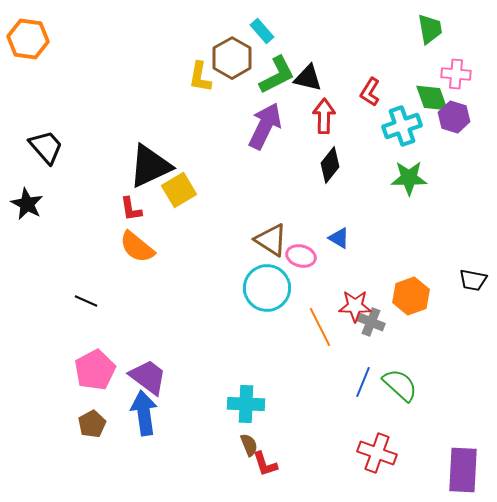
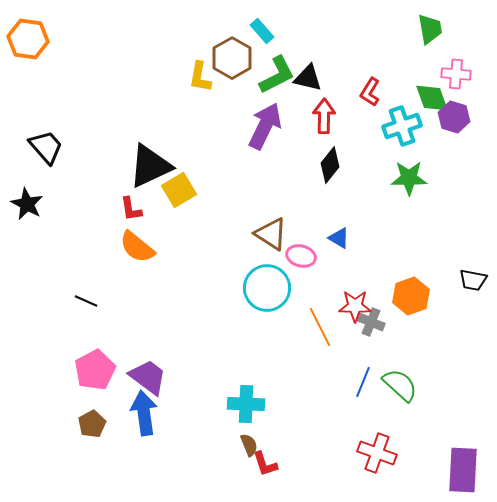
brown triangle at (271, 240): moved 6 px up
